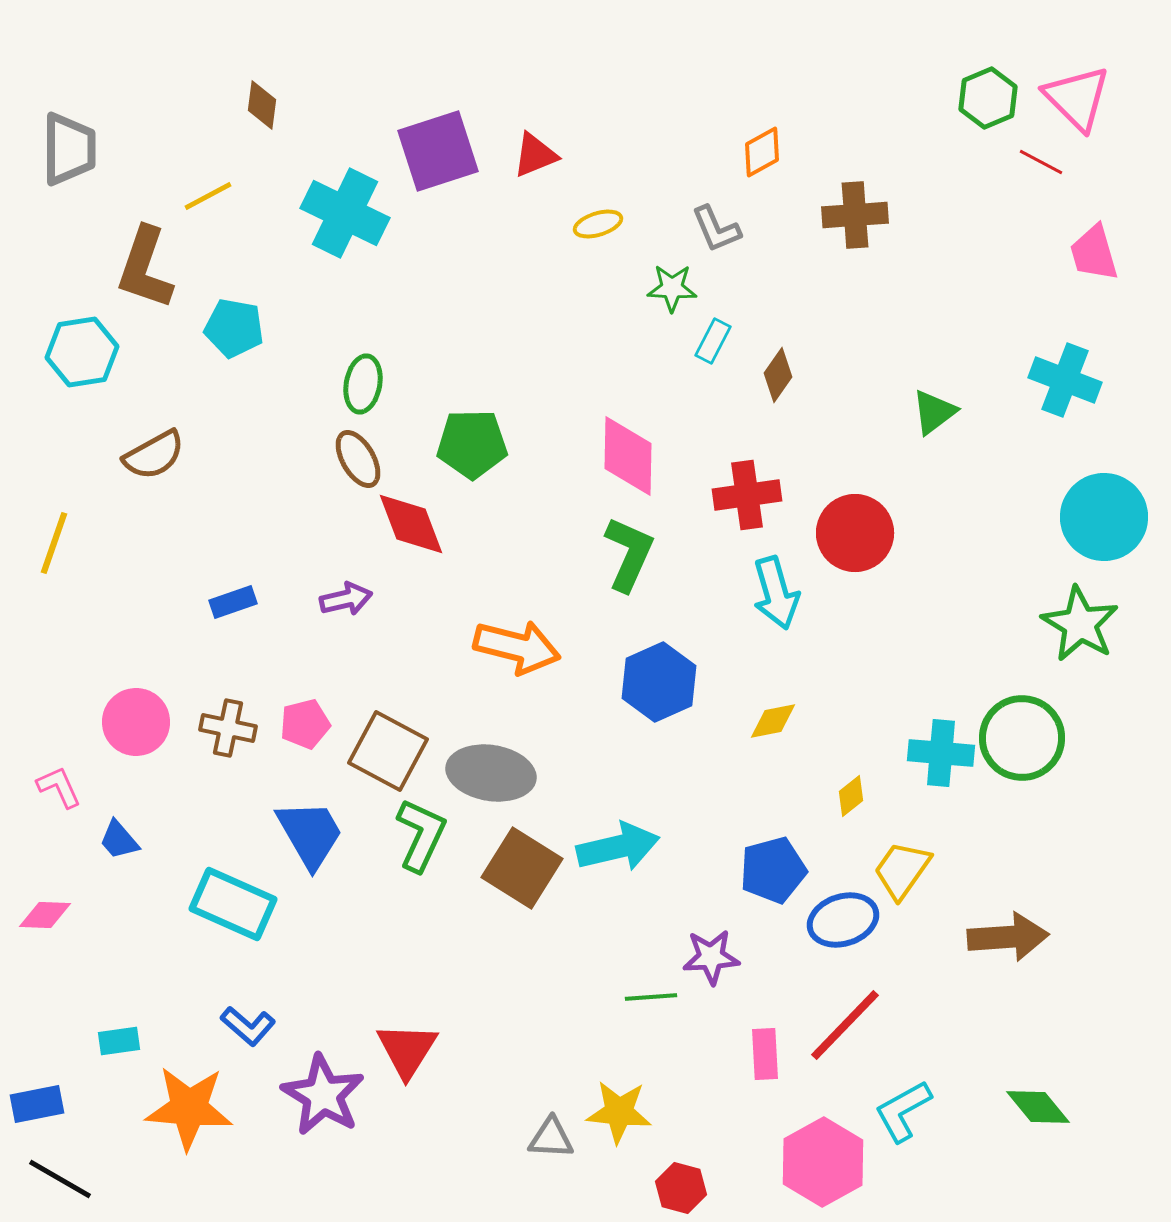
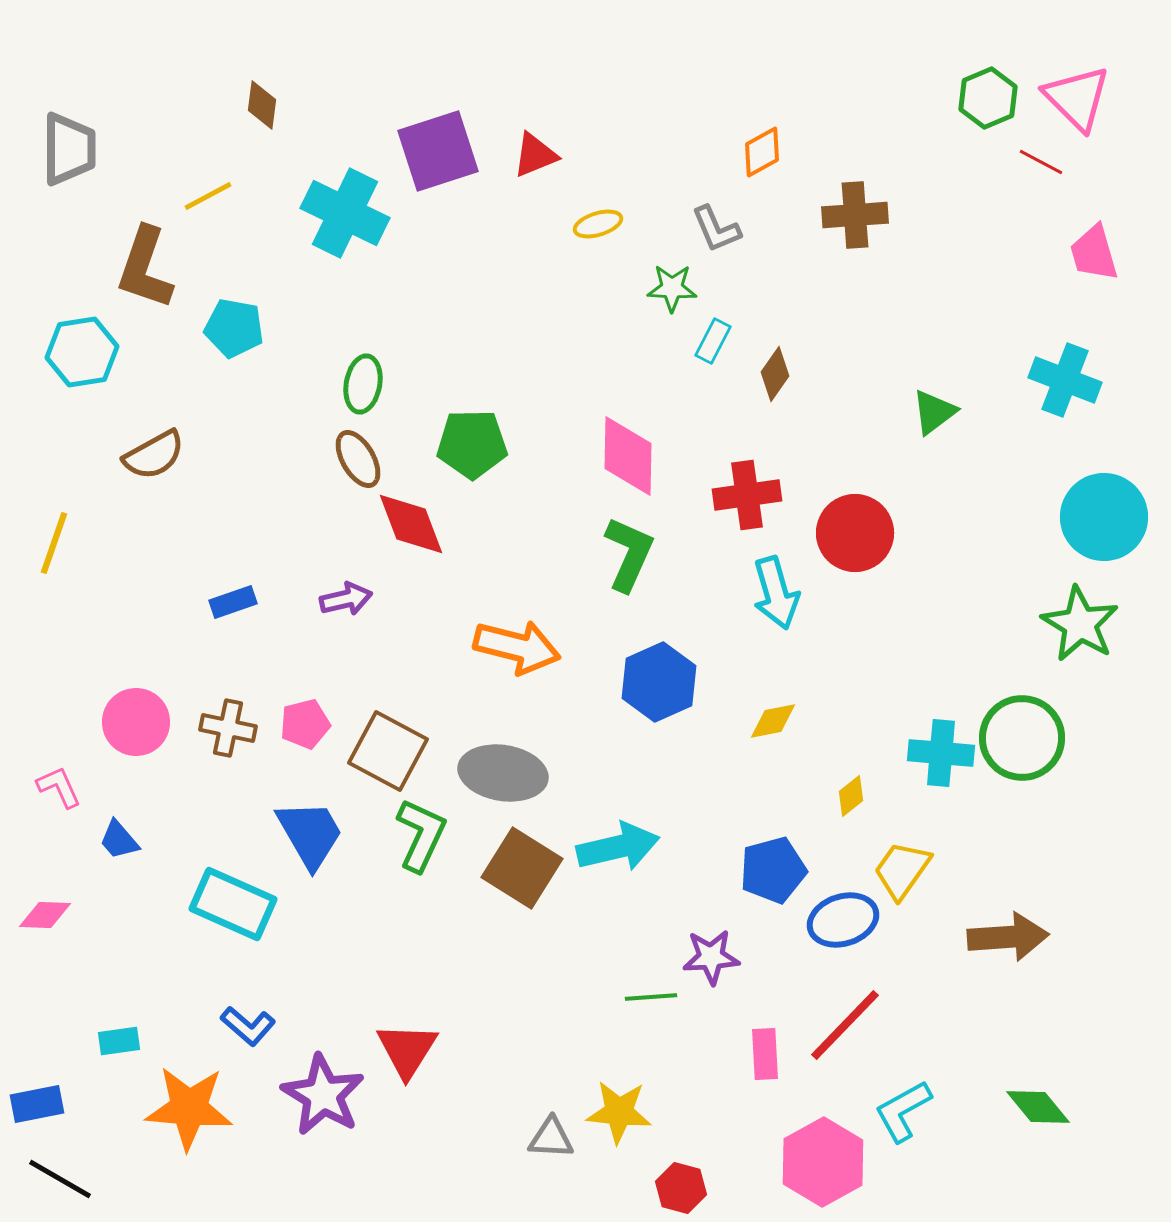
brown diamond at (778, 375): moved 3 px left, 1 px up
gray ellipse at (491, 773): moved 12 px right
